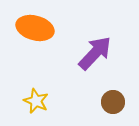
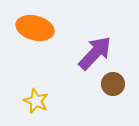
brown circle: moved 18 px up
